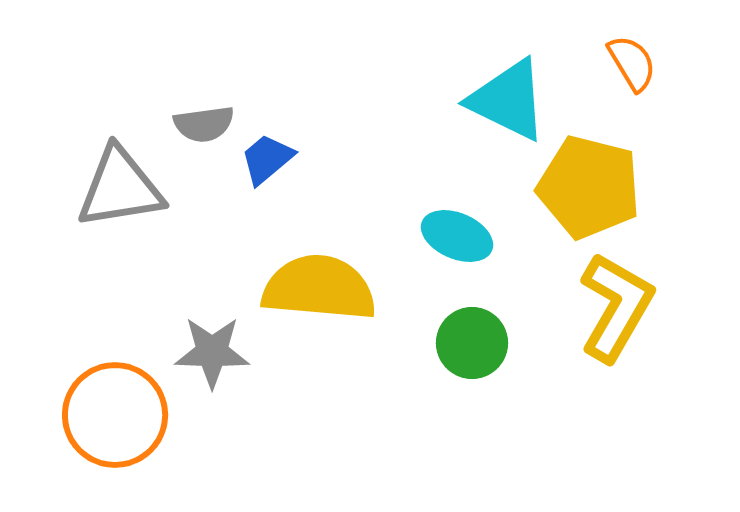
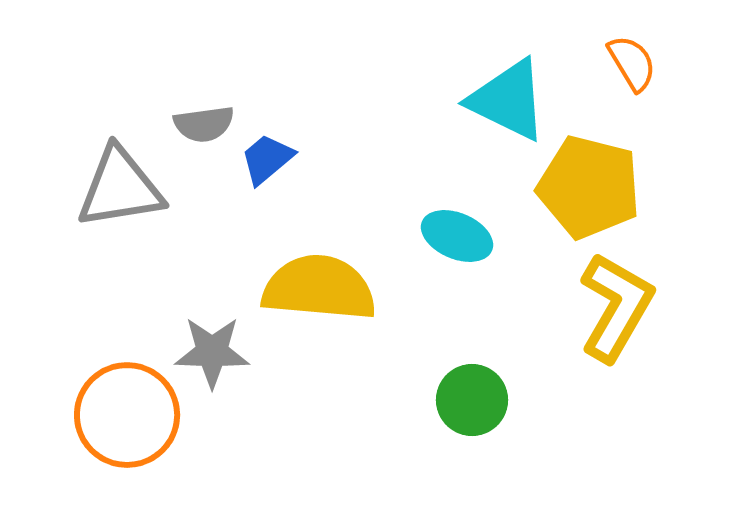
green circle: moved 57 px down
orange circle: moved 12 px right
